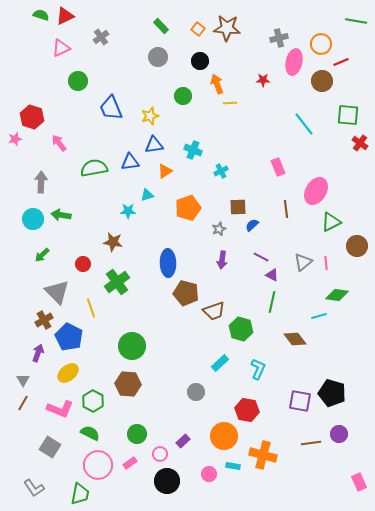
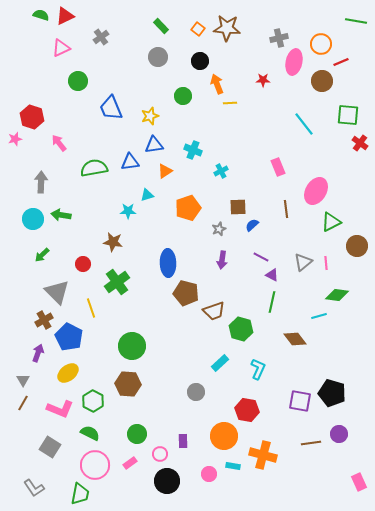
purple rectangle at (183, 441): rotated 48 degrees counterclockwise
pink circle at (98, 465): moved 3 px left
